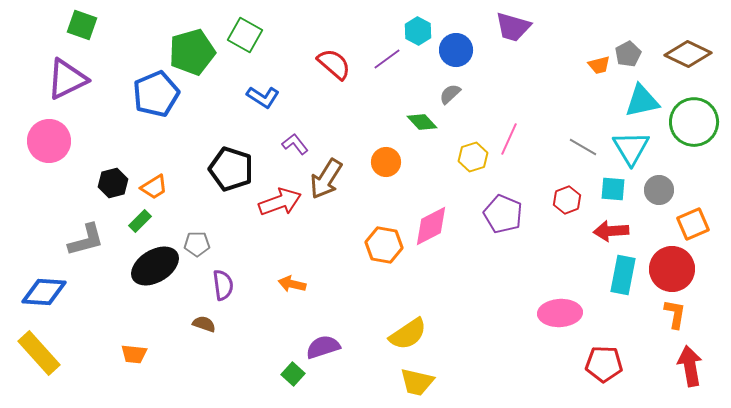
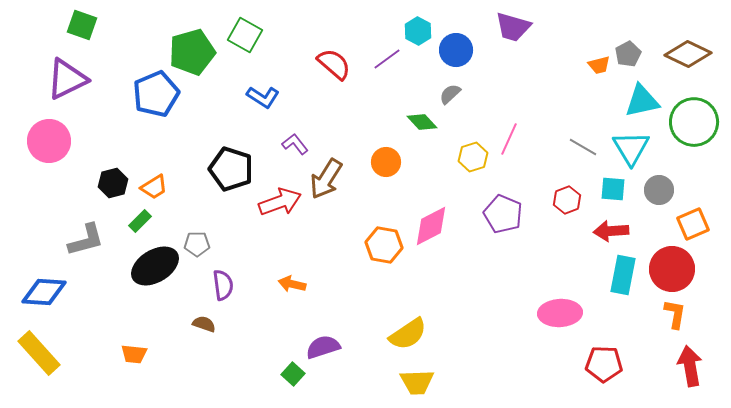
yellow trapezoid at (417, 382): rotated 15 degrees counterclockwise
